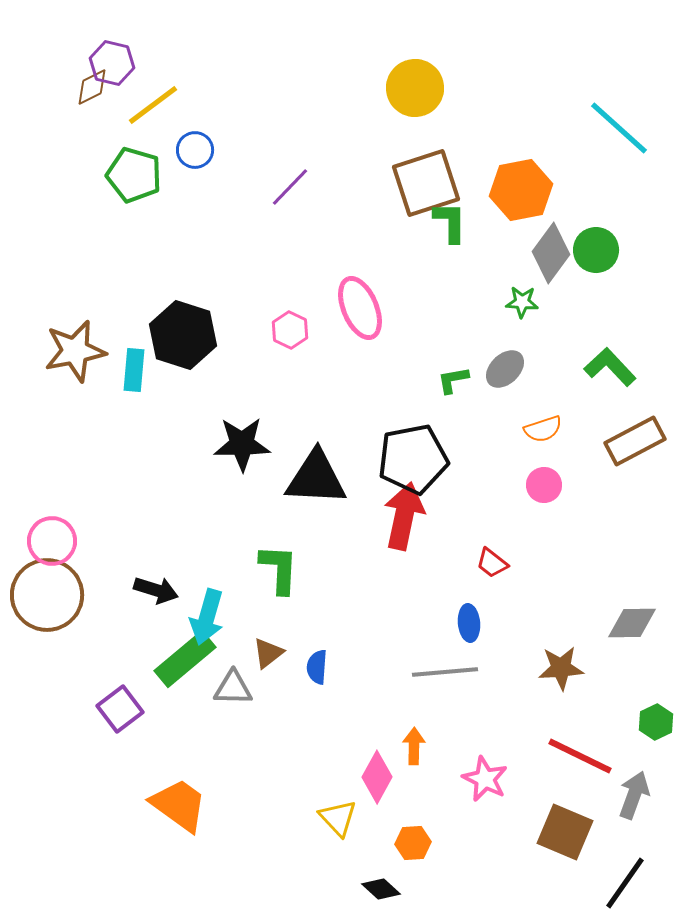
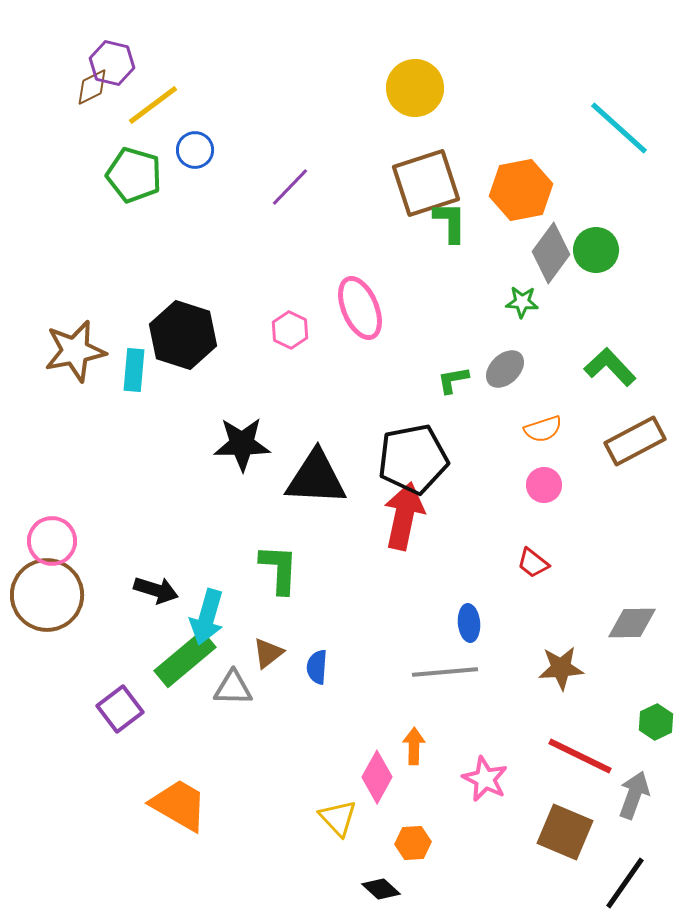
red trapezoid at (492, 563): moved 41 px right
orange trapezoid at (179, 805): rotated 6 degrees counterclockwise
